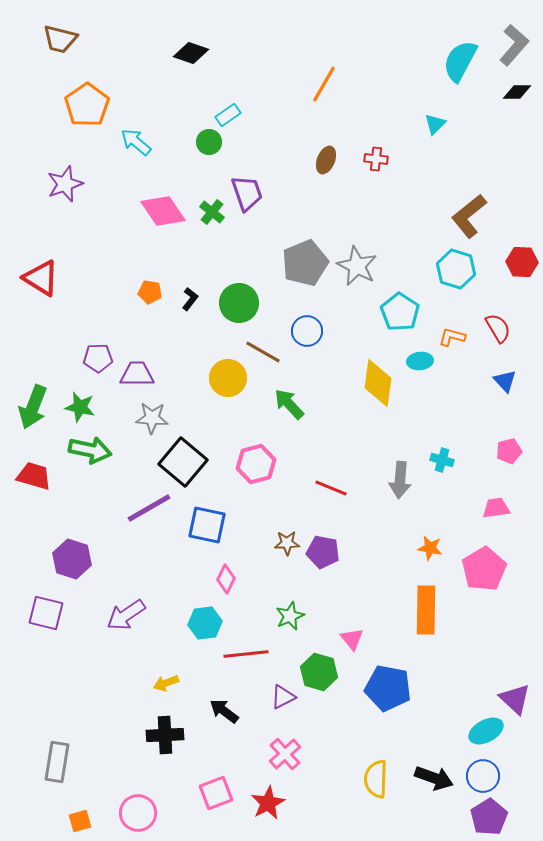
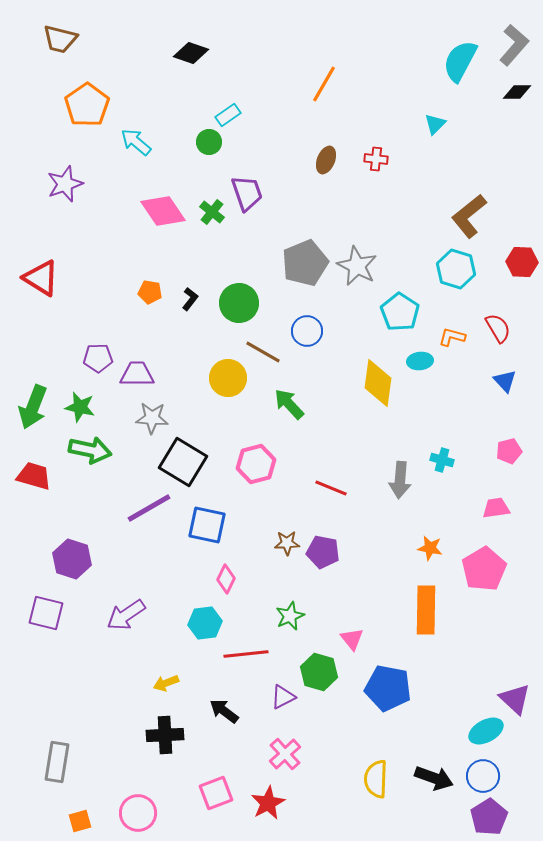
black square at (183, 462): rotated 9 degrees counterclockwise
